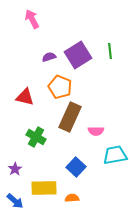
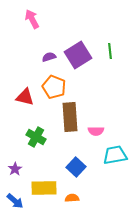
orange pentagon: moved 6 px left
brown rectangle: rotated 28 degrees counterclockwise
